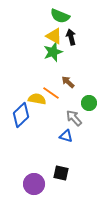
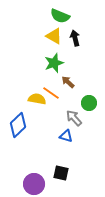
black arrow: moved 4 px right, 1 px down
green star: moved 1 px right, 11 px down
blue diamond: moved 3 px left, 10 px down
